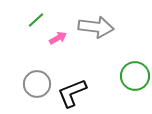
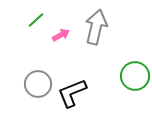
gray arrow: rotated 84 degrees counterclockwise
pink arrow: moved 3 px right, 3 px up
gray circle: moved 1 px right
